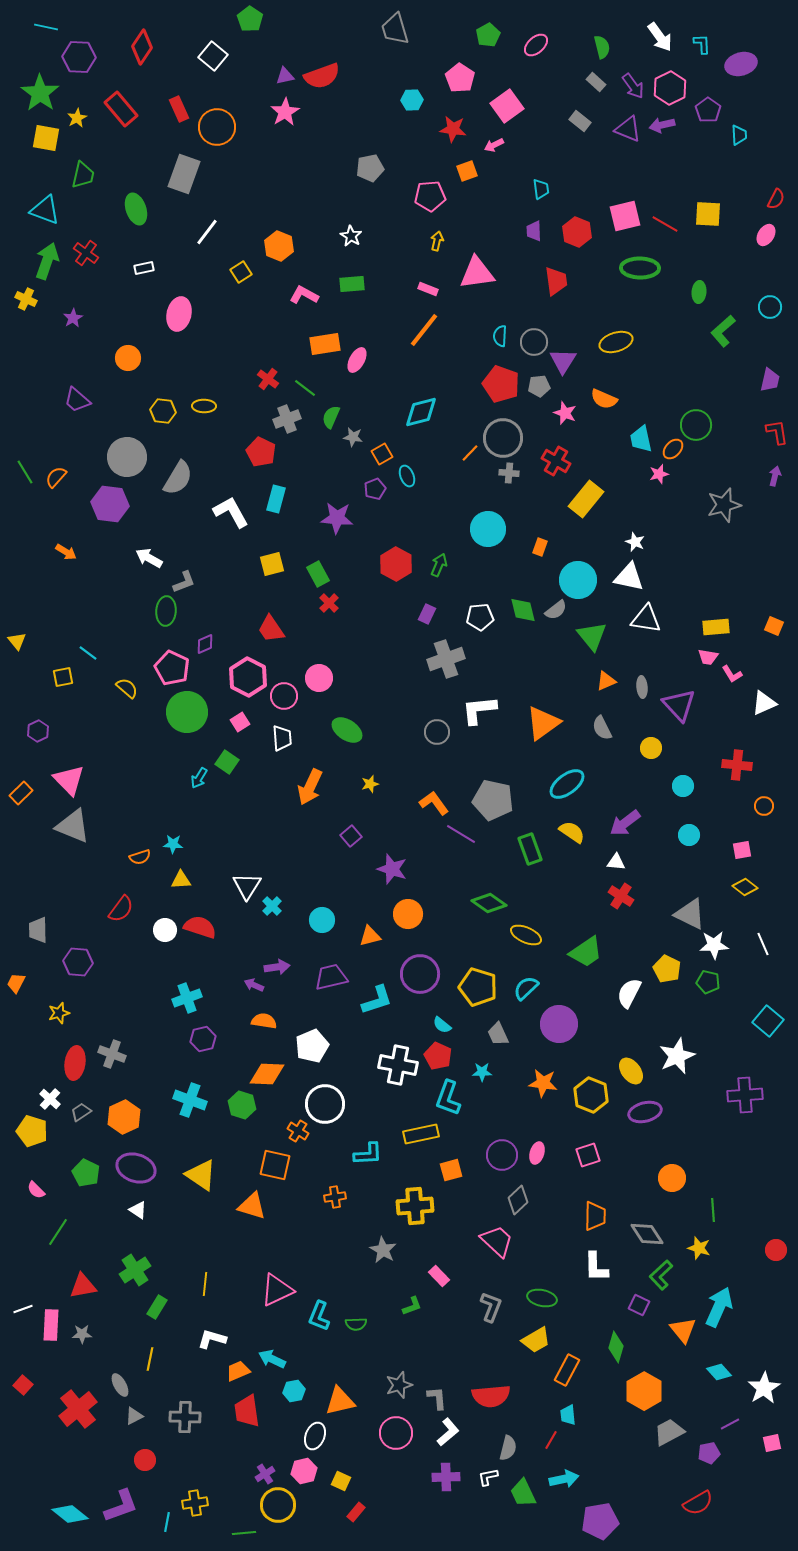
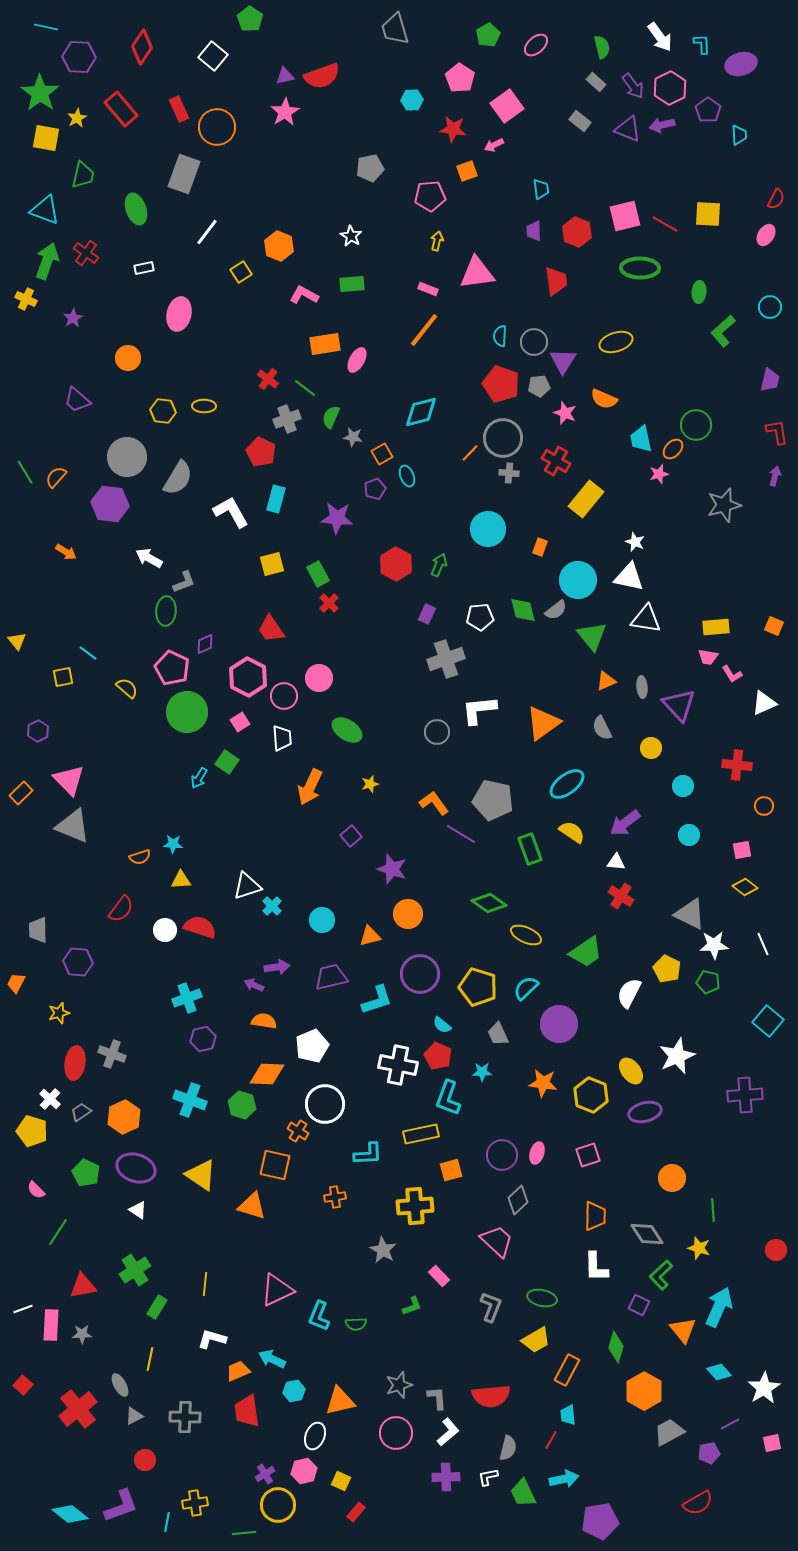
white triangle at (247, 886): rotated 40 degrees clockwise
